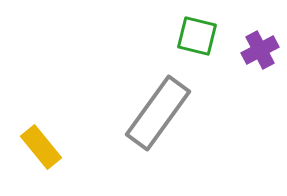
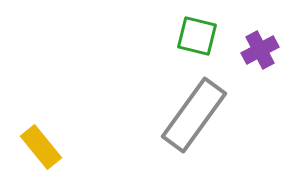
gray rectangle: moved 36 px right, 2 px down
